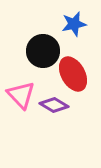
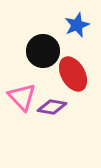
blue star: moved 3 px right, 1 px down; rotated 10 degrees counterclockwise
pink triangle: moved 1 px right, 2 px down
purple diamond: moved 2 px left, 2 px down; rotated 20 degrees counterclockwise
